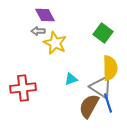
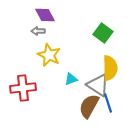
yellow star: moved 6 px left, 12 px down
gray triangle: moved 3 px left, 2 px up
